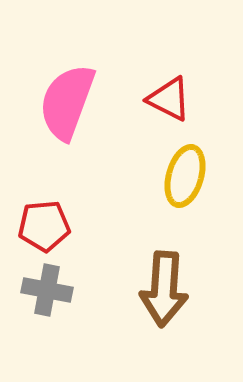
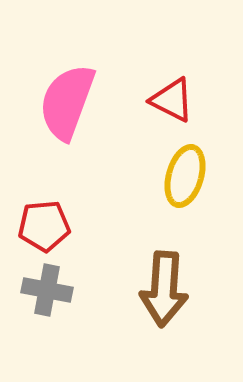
red triangle: moved 3 px right, 1 px down
